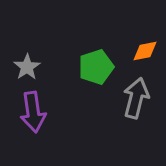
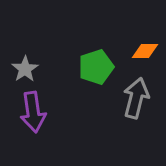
orange diamond: rotated 12 degrees clockwise
gray star: moved 2 px left, 2 px down
